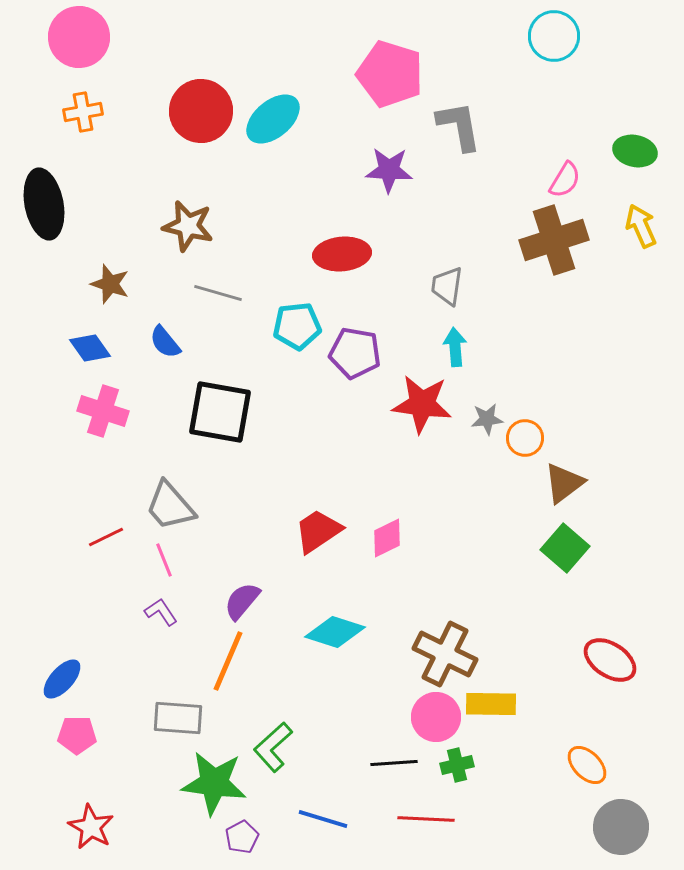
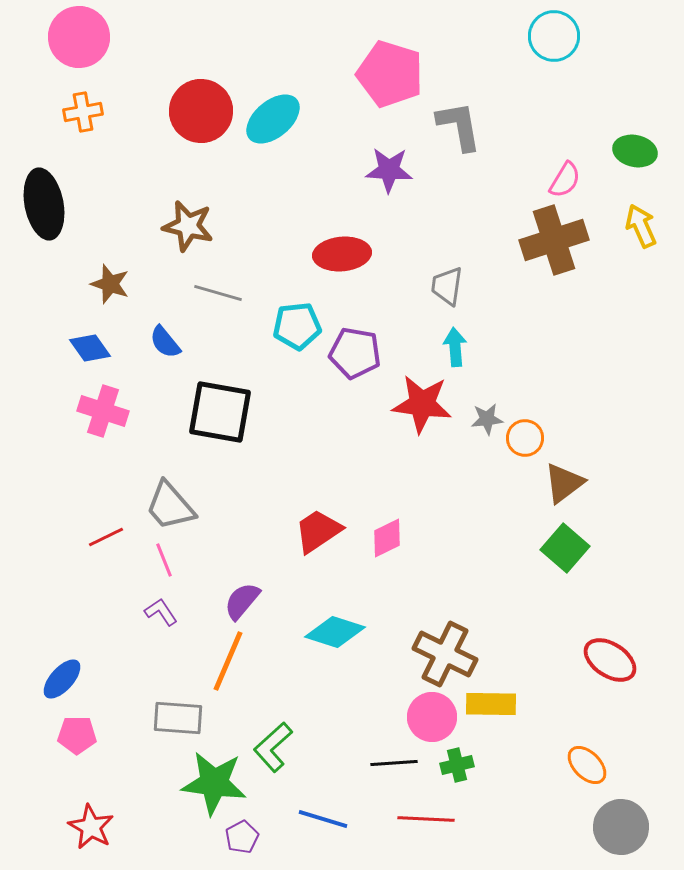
pink circle at (436, 717): moved 4 px left
